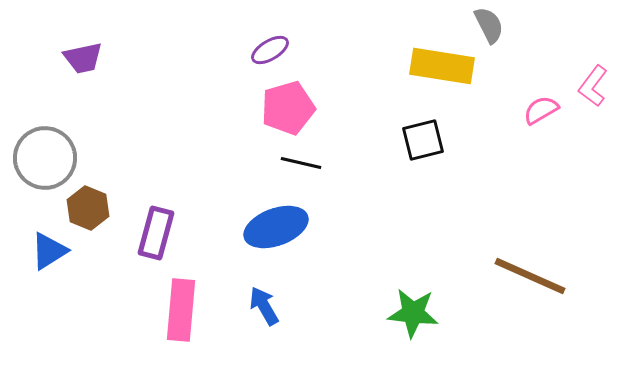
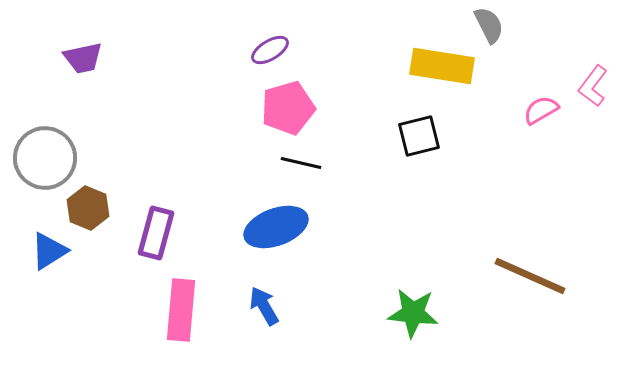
black square: moved 4 px left, 4 px up
